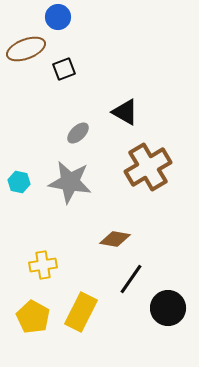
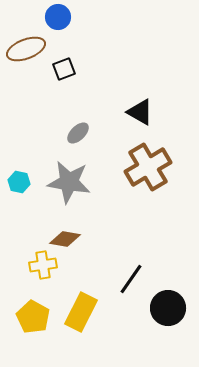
black triangle: moved 15 px right
gray star: moved 1 px left
brown diamond: moved 50 px left
